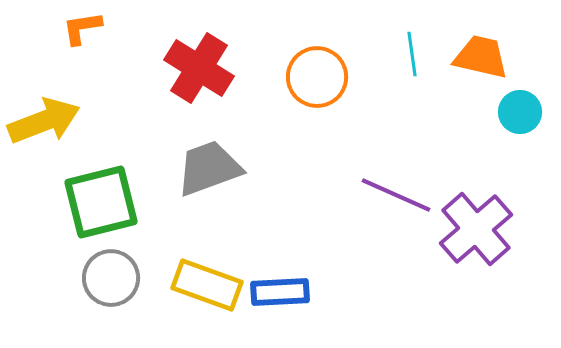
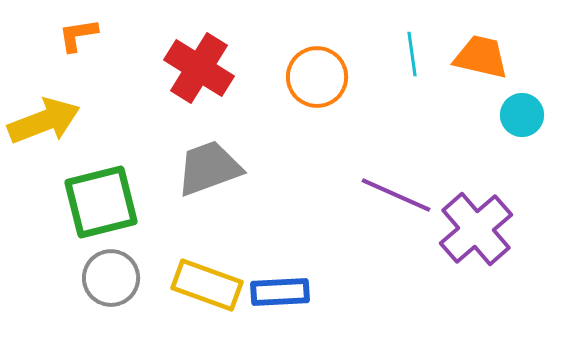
orange L-shape: moved 4 px left, 7 px down
cyan circle: moved 2 px right, 3 px down
